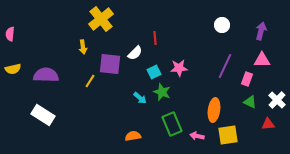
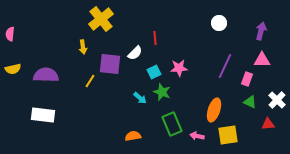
white circle: moved 3 px left, 2 px up
orange ellipse: rotated 10 degrees clockwise
white rectangle: rotated 25 degrees counterclockwise
